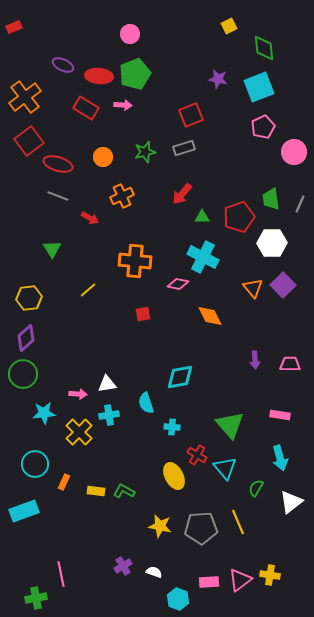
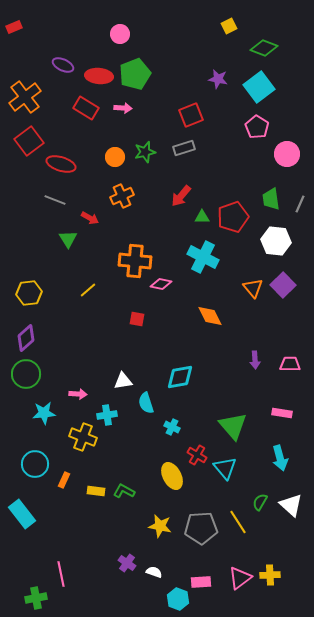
pink circle at (130, 34): moved 10 px left
green diamond at (264, 48): rotated 64 degrees counterclockwise
cyan square at (259, 87): rotated 16 degrees counterclockwise
pink arrow at (123, 105): moved 3 px down
pink pentagon at (263, 127): moved 6 px left; rotated 15 degrees counterclockwise
pink circle at (294, 152): moved 7 px left, 2 px down
orange circle at (103, 157): moved 12 px right
red ellipse at (58, 164): moved 3 px right
red arrow at (182, 194): moved 1 px left, 2 px down
gray line at (58, 196): moved 3 px left, 4 px down
red pentagon at (239, 217): moved 6 px left
white hexagon at (272, 243): moved 4 px right, 2 px up; rotated 8 degrees clockwise
green triangle at (52, 249): moved 16 px right, 10 px up
pink diamond at (178, 284): moved 17 px left
yellow hexagon at (29, 298): moved 5 px up
red square at (143, 314): moved 6 px left, 5 px down; rotated 21 degrees clockwise
green circle at (23, 374): moved 3 px right
white triangle at (107, 384): moved 16 px right, 3 px up
cyan cross at (109, 415): moved 2 px left
pink rectangle at (280, 415): moved 2 px right, 2 px up
green triangle at (230, 425): moved 3 px right, 1 px down
cyan cross at (172, 427): rotated 21 degrees clockwise
yellow cross at (79, 432): moved 4 px right, 5 px down; rotated 24 degrees counterclockwise
yellow ellipse at (174, 476): moved 2 px left
orange rectangle at (64, 482): moved 2 px up
green semicircle at (256, 488): moved 4 px right, 14 px down
white triangle at (291, 502): moved 3 px down; rotated 40 degrees counterclockwise
cyan rectangle at (24, 511): moved 2 px left, 3 px down; rotated 72 degrees clockwise
yellow line at (238, 522): rotated 10 degrees counterclockwise
purple cross at (123, 566): moved 4 px right, 3 px up; rotated 24 degrees counterclockwise
yellow cross at (270, 575): rotated 12 degrees counterclockwise
pink triangle at (240, 580): moved 2 px up
pink rectangle at (209, 582): moved 8 px left
